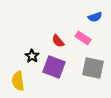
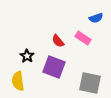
blue semicircle: moved 1 px right, 1 px down
black star: moved 5 px left
gray square: moved 3 px left, 15 px down
